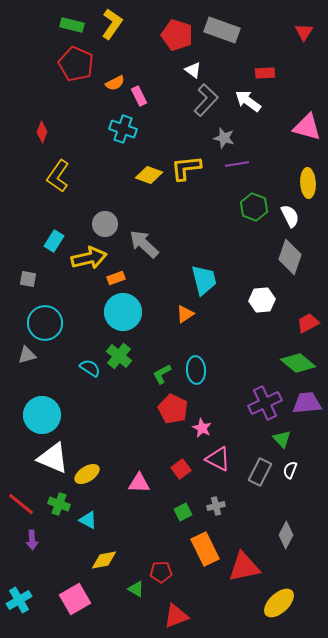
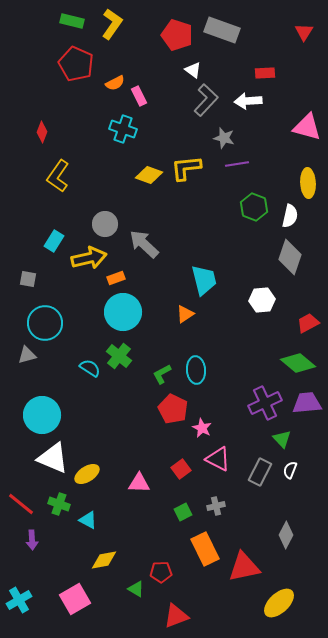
green rectangle at (72, 25): moved 4 px up
white arrow at (248, 101): rotated 40 degrees counterclockwise
white semicircle at (290, 216): rotated 40 degrees clockwise
